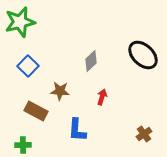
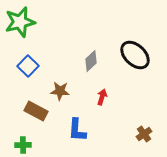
black ellipse: moved 8 px left
